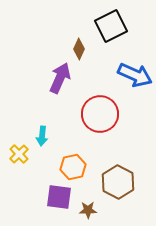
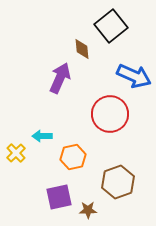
black square: rotated 12 degrees counterclockwise
brown diamond: moved 3 px right; rotated 30 degrees counterclockwise
blue arrow: moved 1 px left, 1 px down
red circle: moved 10 px right
cyan arrow: rotated 84 degrees clockwise
yellow cross: moved 3 px left, 1 px up
orange hexagon: moved 10 px up
brown hexagon: rotated 12 degrees clockwise
purple square: rotated 20 degrees counterclockwise
